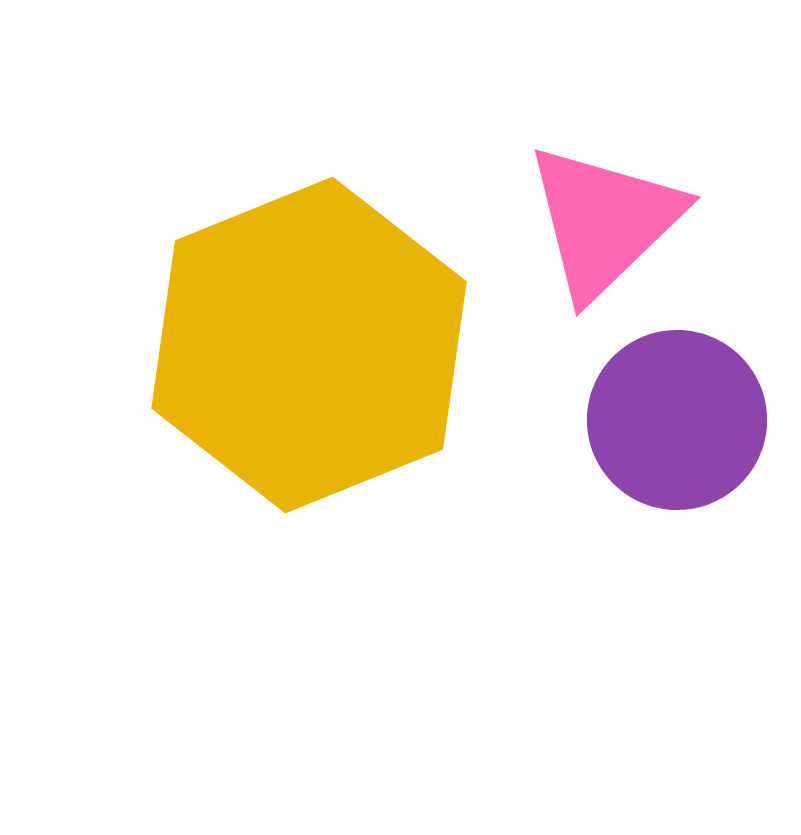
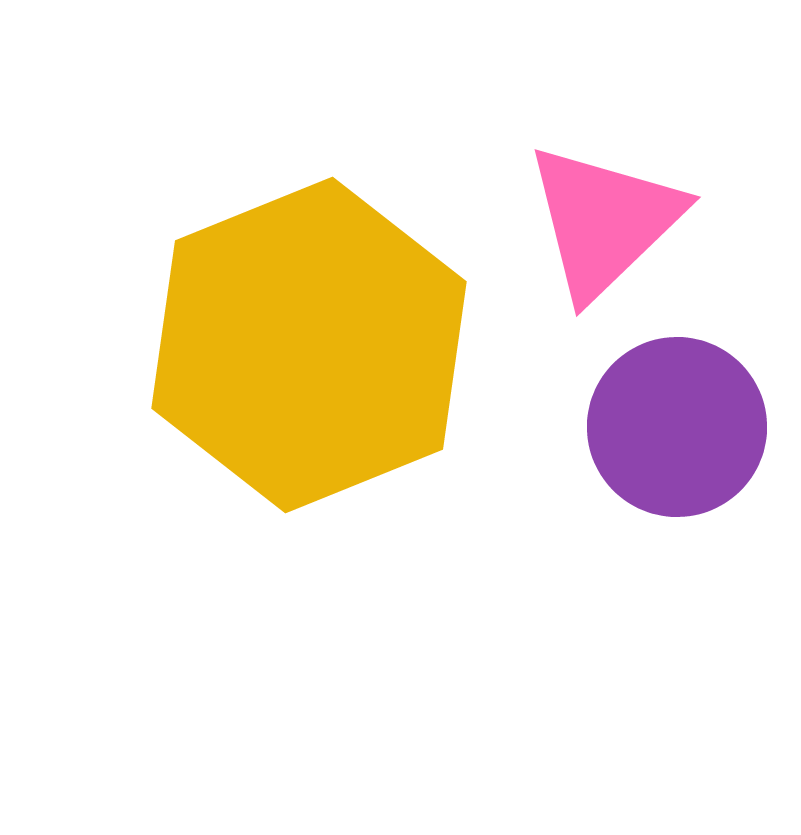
purple circle: moved 7 px down
